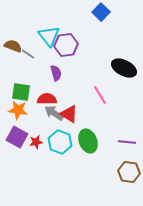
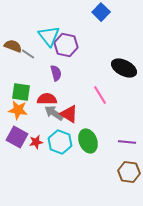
purple hexagon: rotated 20 degrees clockwise
